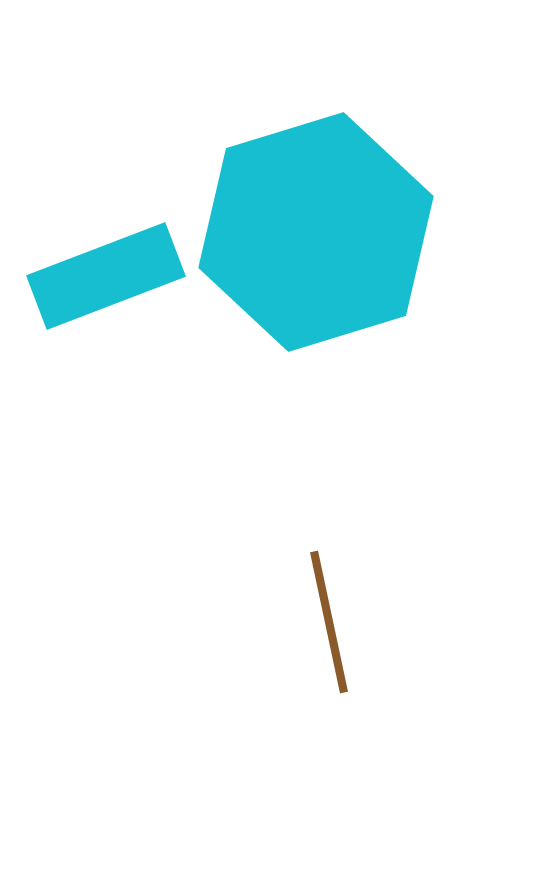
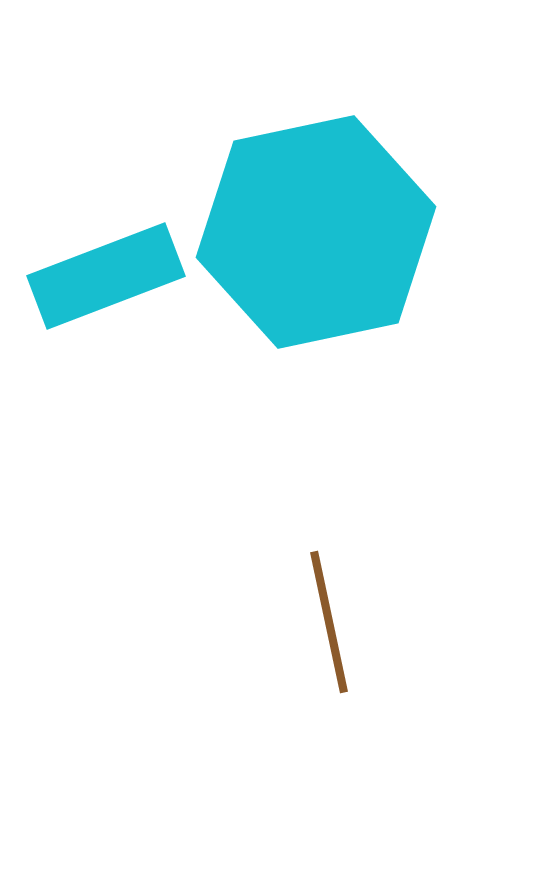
cyan hexagon: rotated 5 degrees clockwise
